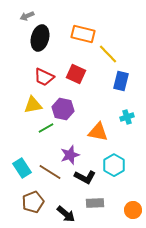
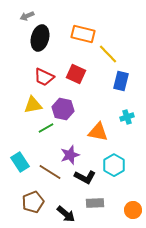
cyan rectangle: moved 2 px left, 6 px up
